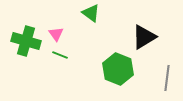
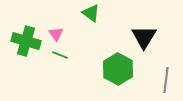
black triangle: rotated 28 degrees counterclockwise
green hexagon: rotated 8 degrees clockwise
gray line: moved 1 px left, 2 px down
